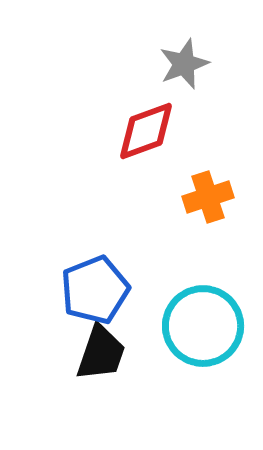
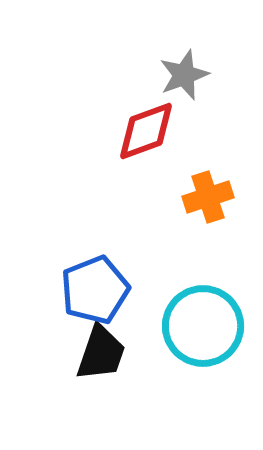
gray star: moved 11 px down
